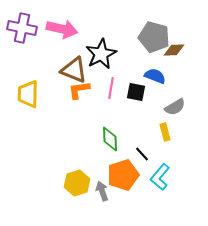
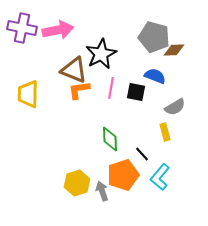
pink arrow: moved 4 px left, 1 px down; rotated 24 degrees counterclockwise
